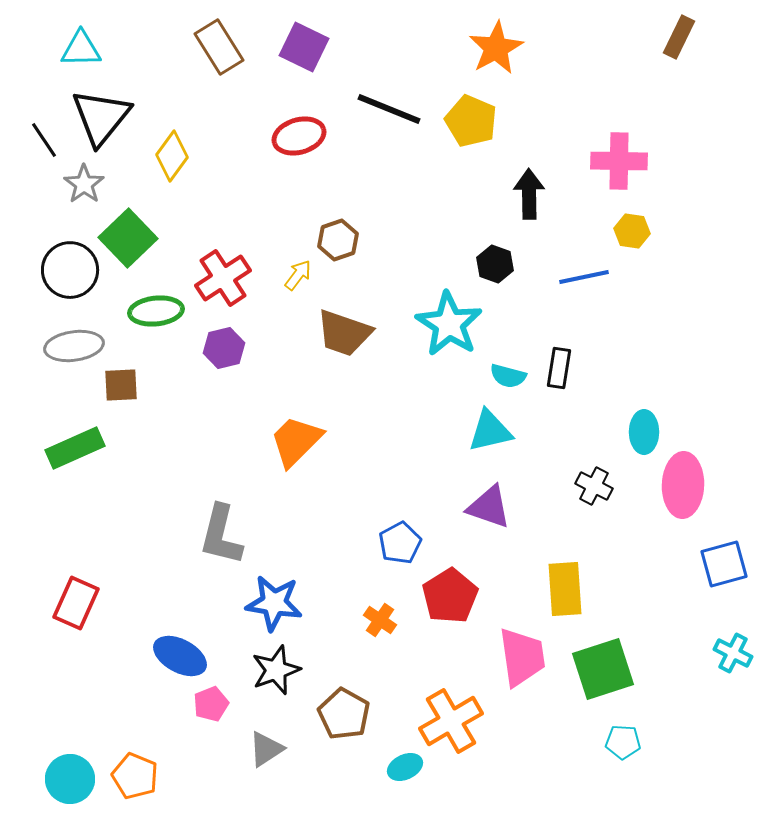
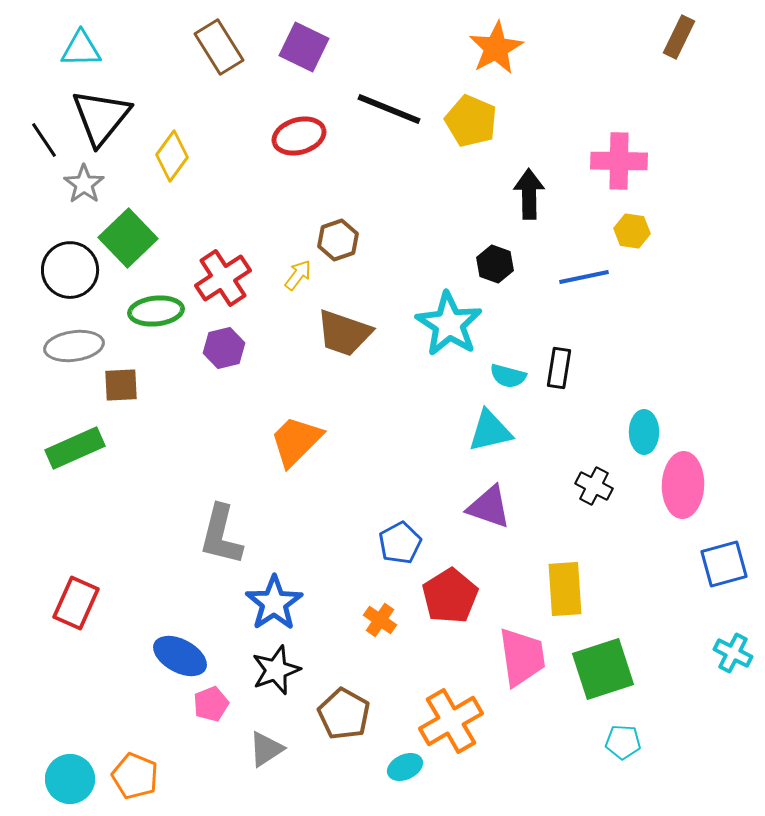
blue star at (274, 603): rotated 30 degrees clockwise
